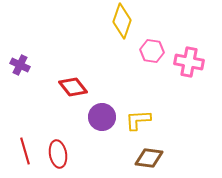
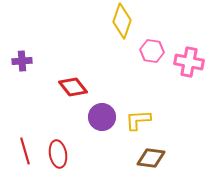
purple cross: moved 2 px right, 4 px up; rotated 30 degrees counterclockwise
brown diamond: moved 2 px right
